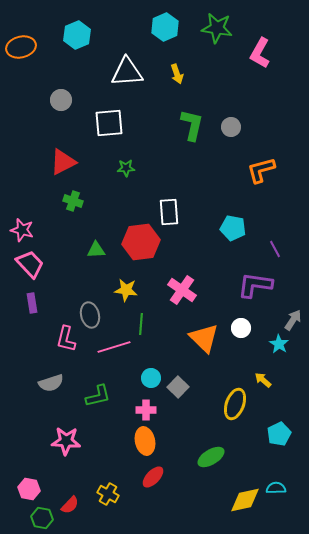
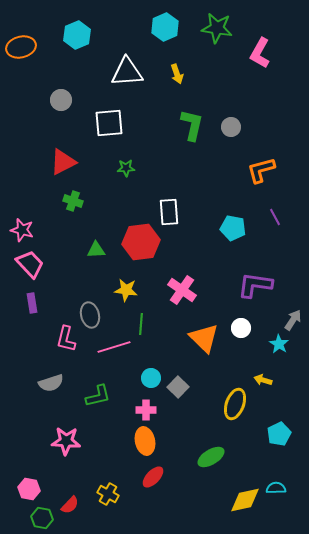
purple line at (275, 249): moved 32 px up
yellow arrow at (263, 380): rotated 24 degrees counterclockwise
